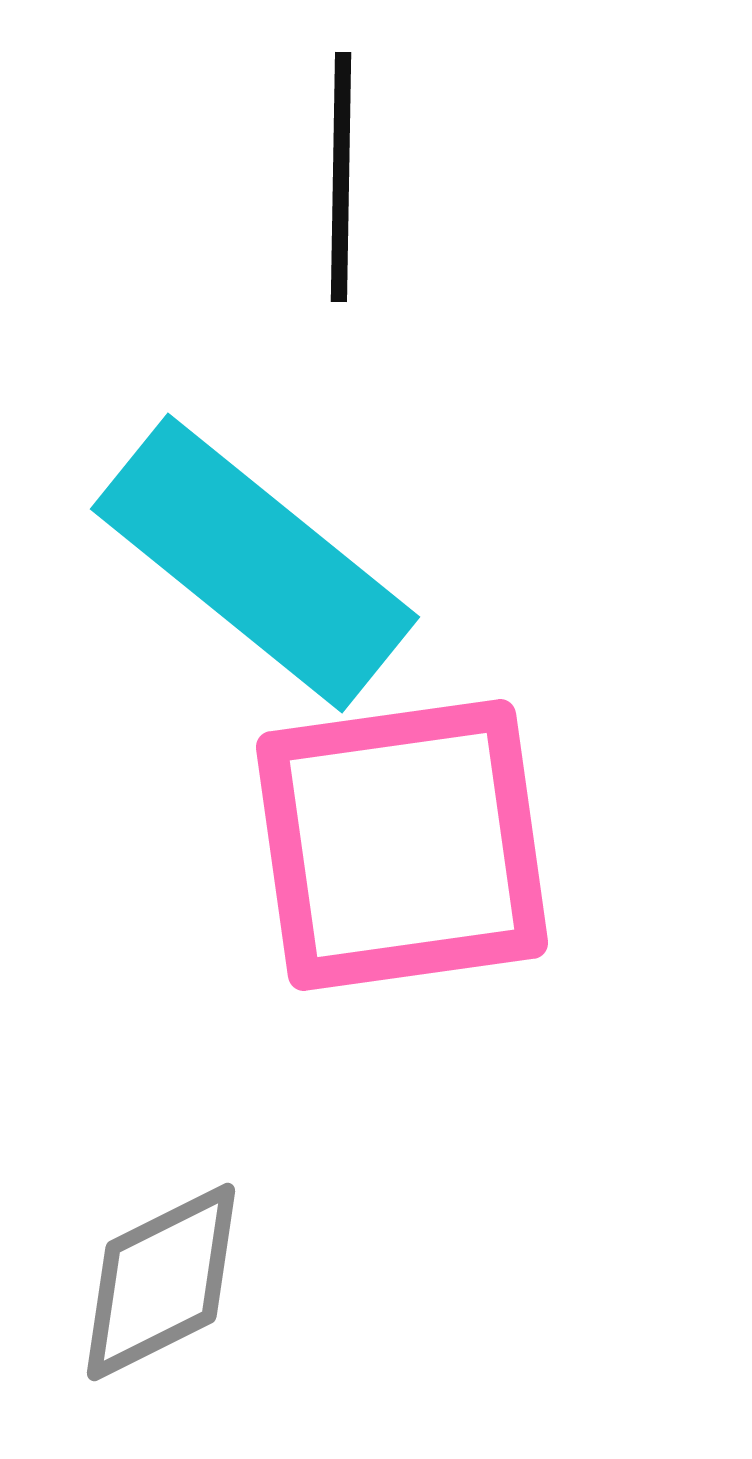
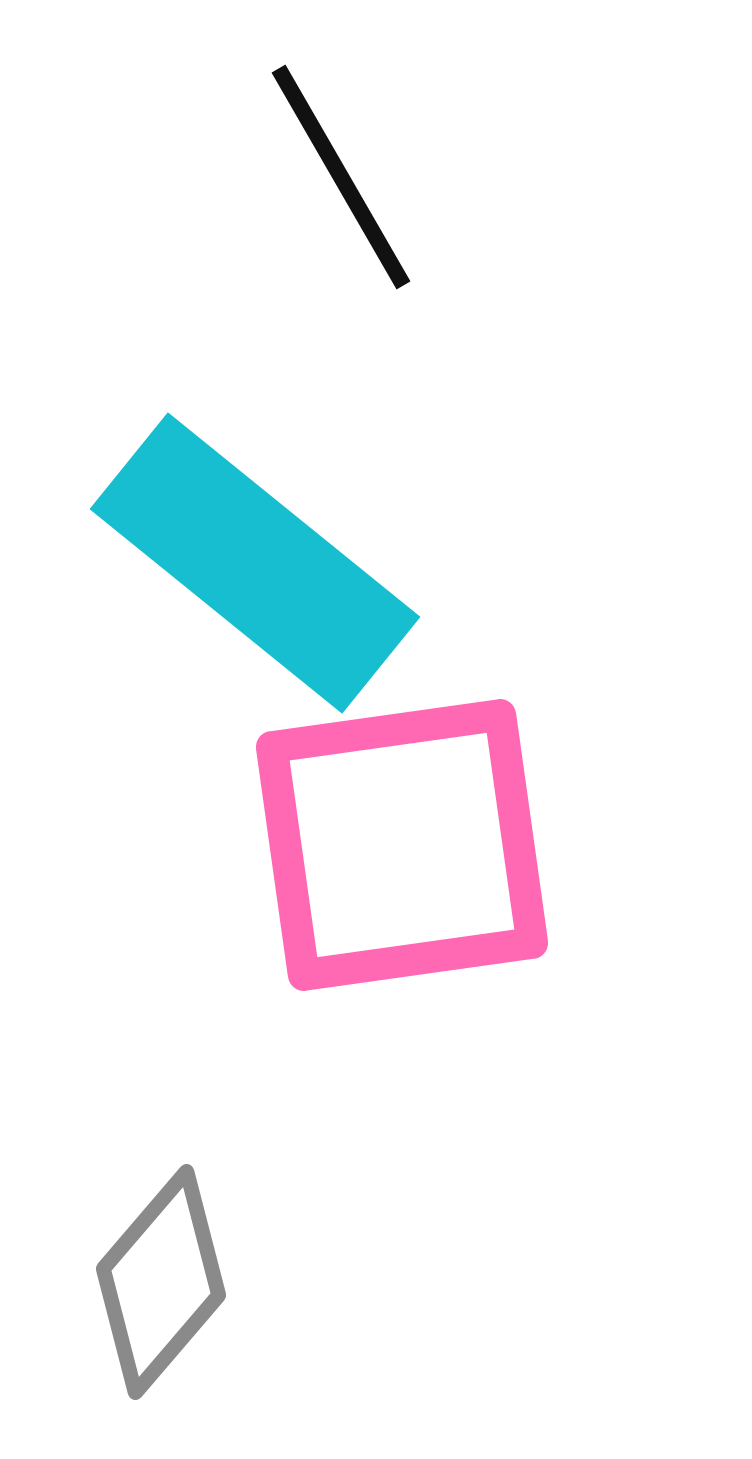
black line: rotated 31 degrees counterclockwise
gray diamond: rotated 23 degrees counterclockwise
